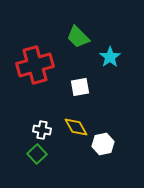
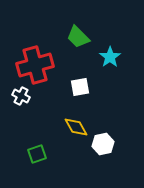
white cross: moved 21 px left, 34 px up; rotated 18 degrees clockwise
green square: rotated 24 degrees clockwise
